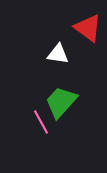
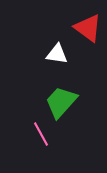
white triangle: moved 1 px left
pink line: moved 12 px down
